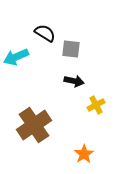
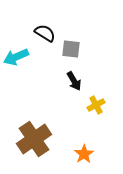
black arrow: rotated 48 degrees clockwise
brown cross: moved 14 px down
